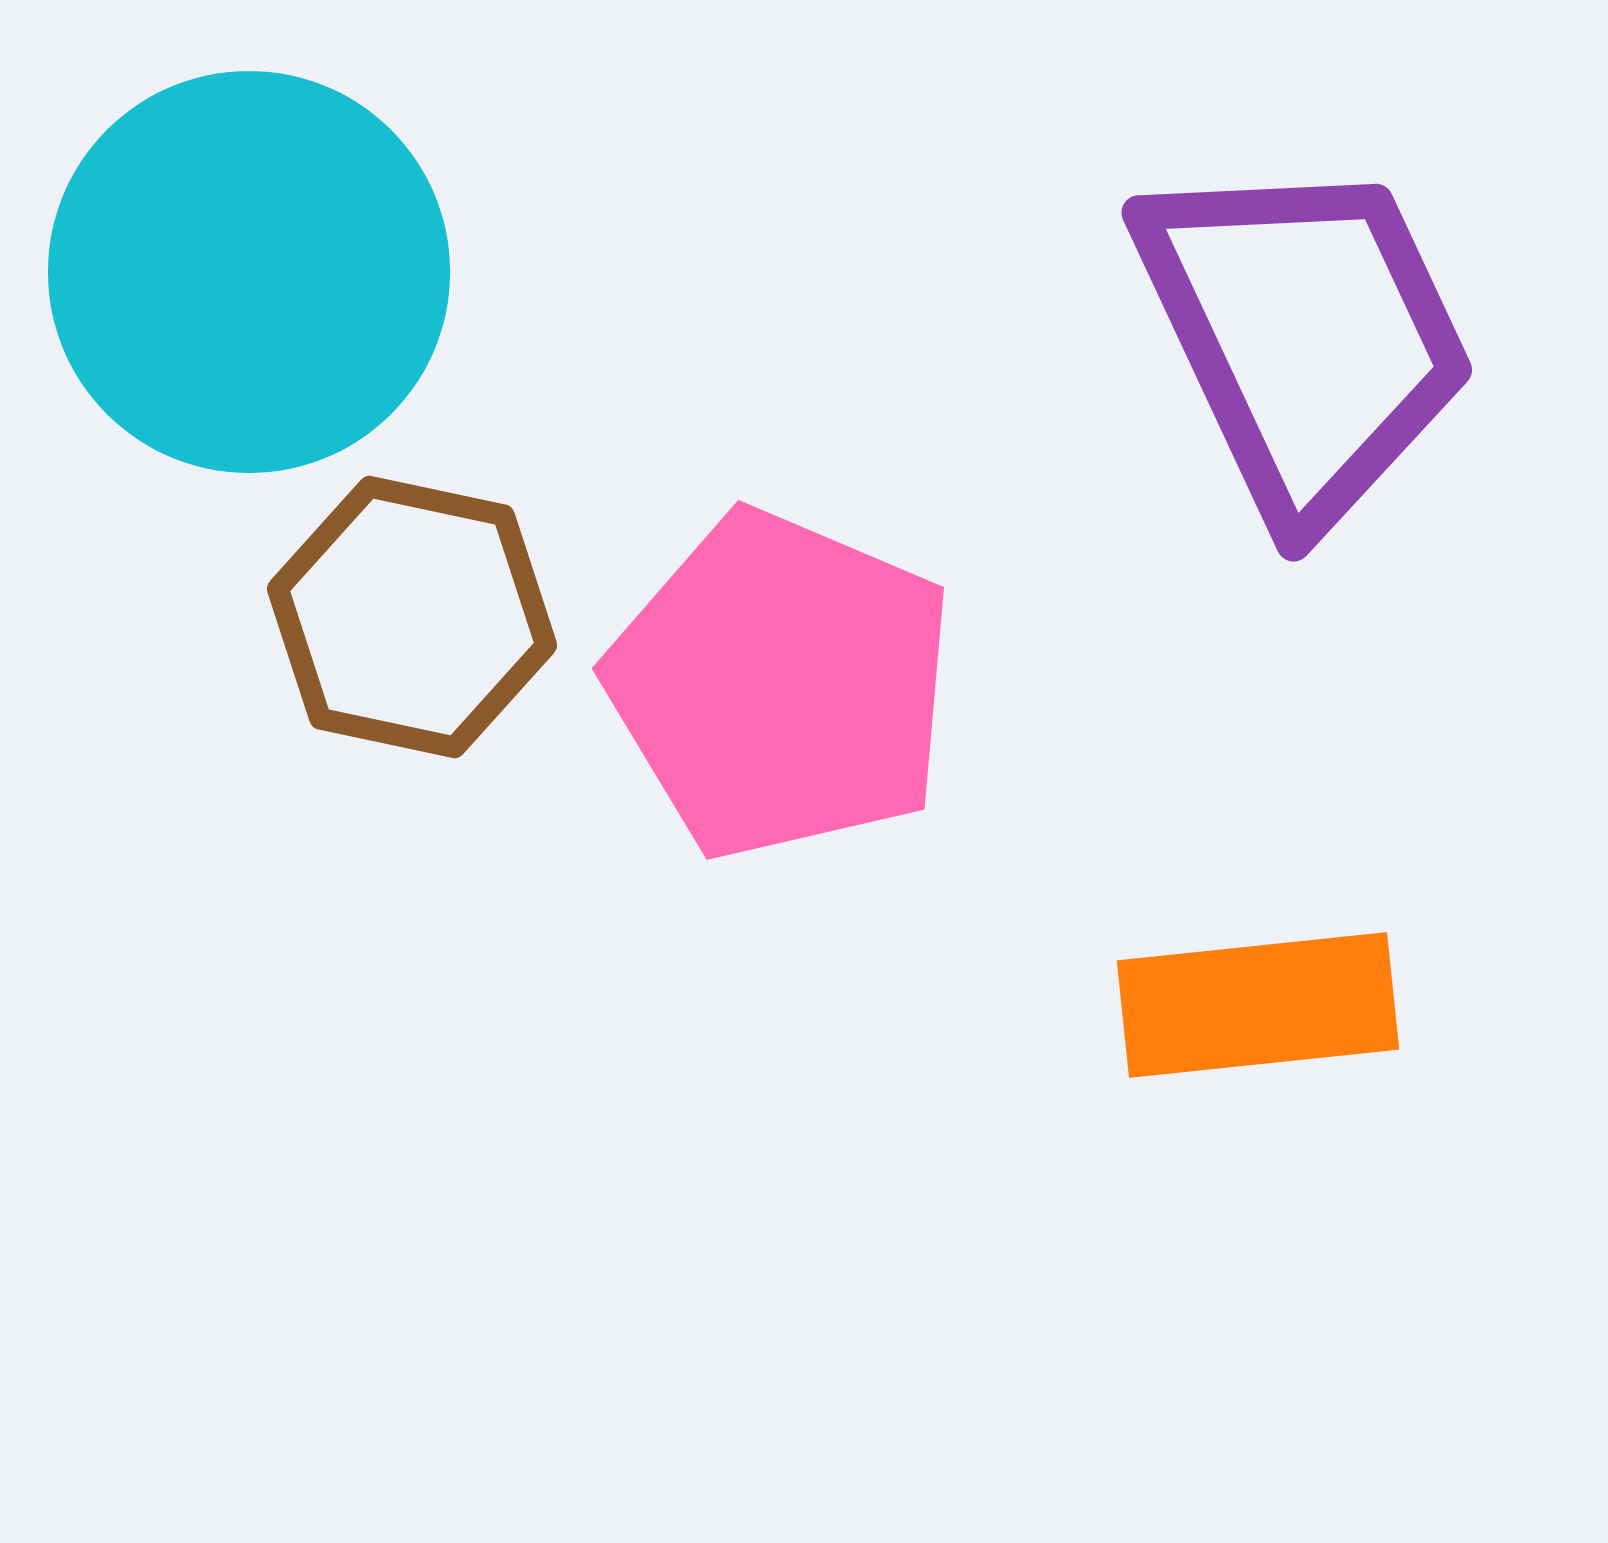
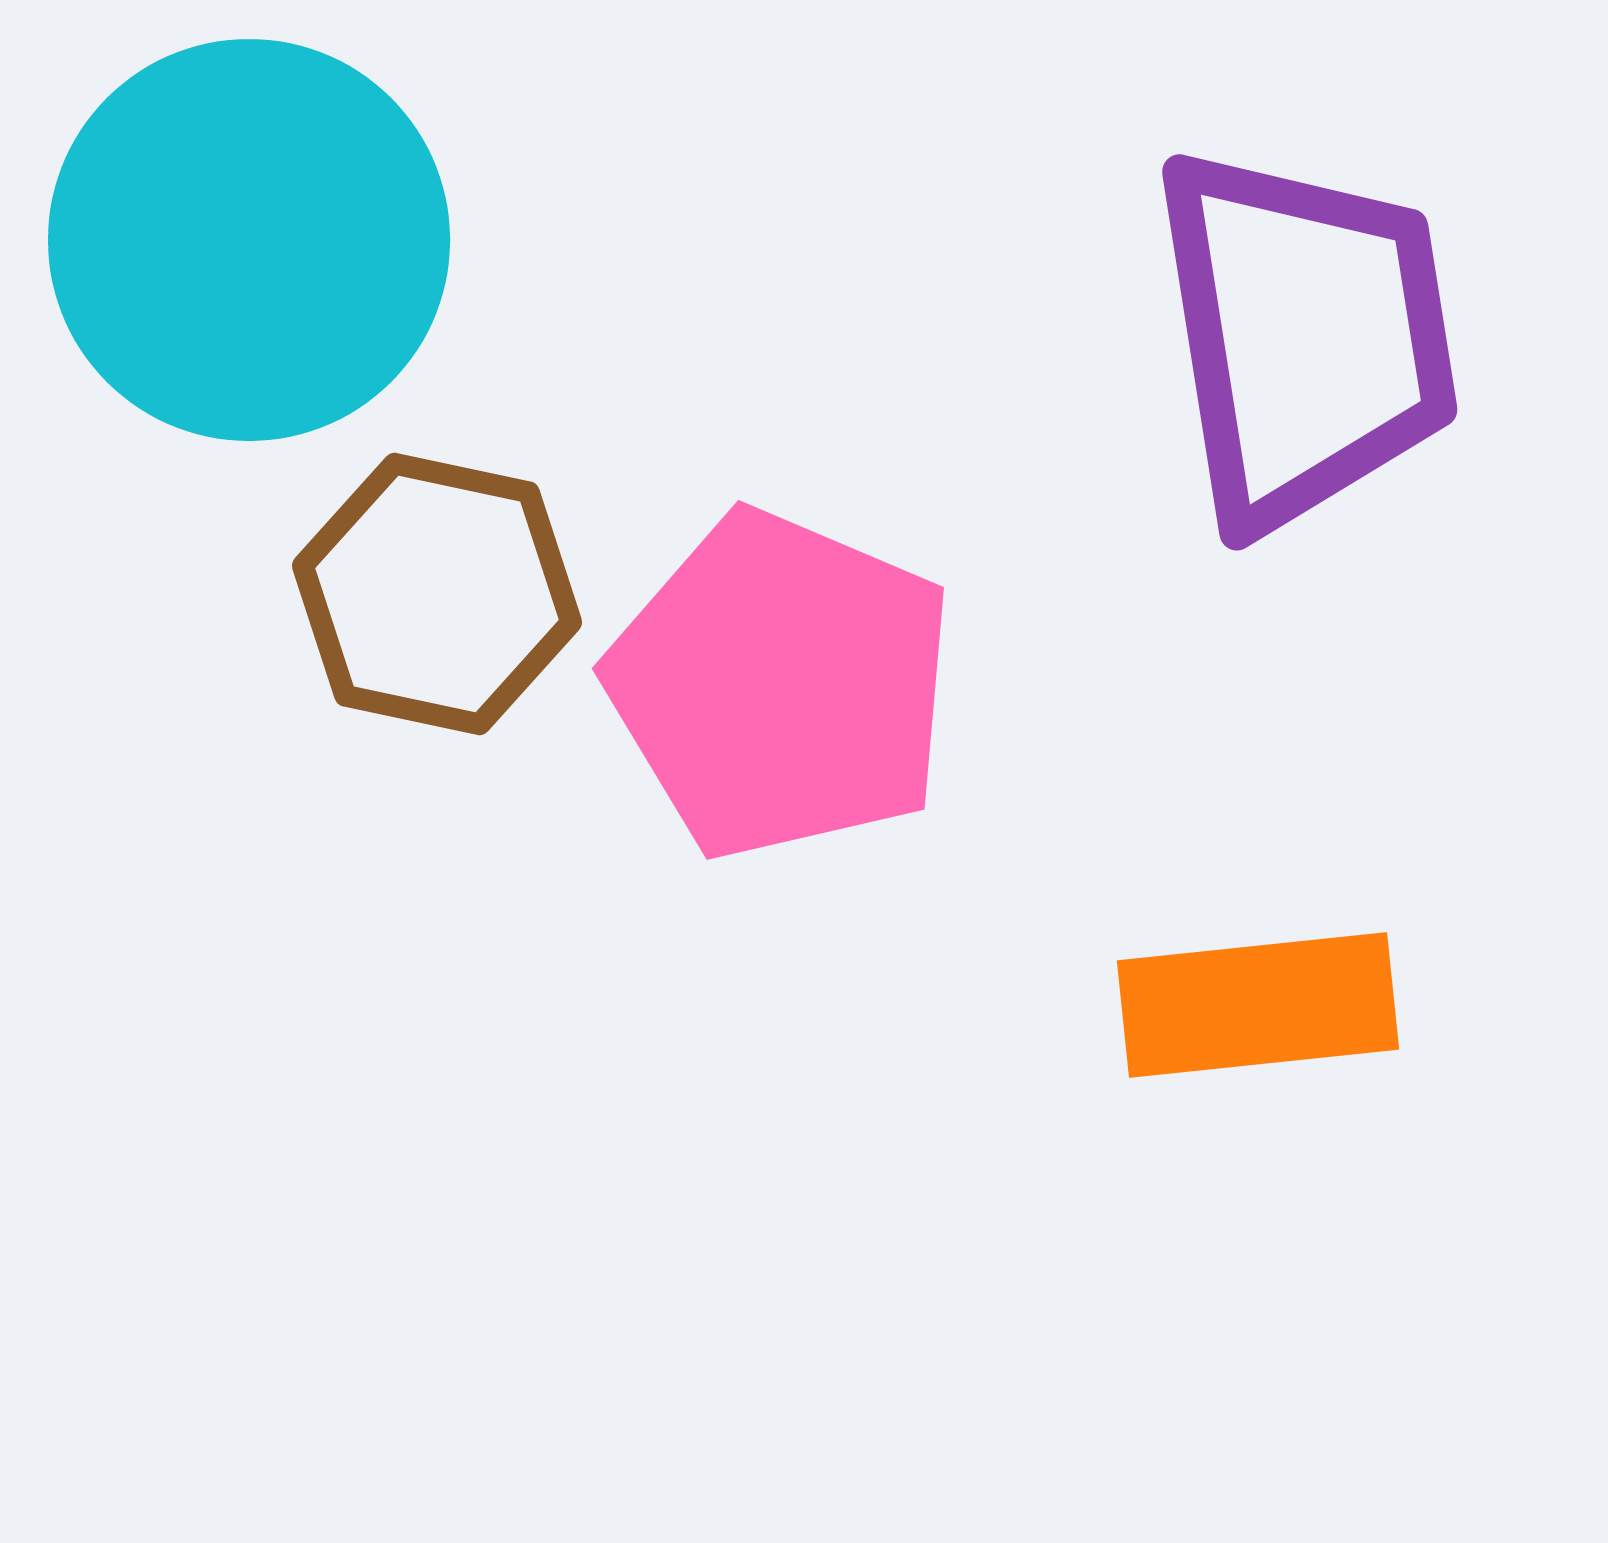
cyan circle: moved 32 px up
purple trapezoid: rotated 16 degrees clockwise
brown hexagon: moved 25 px right, 23 px up
